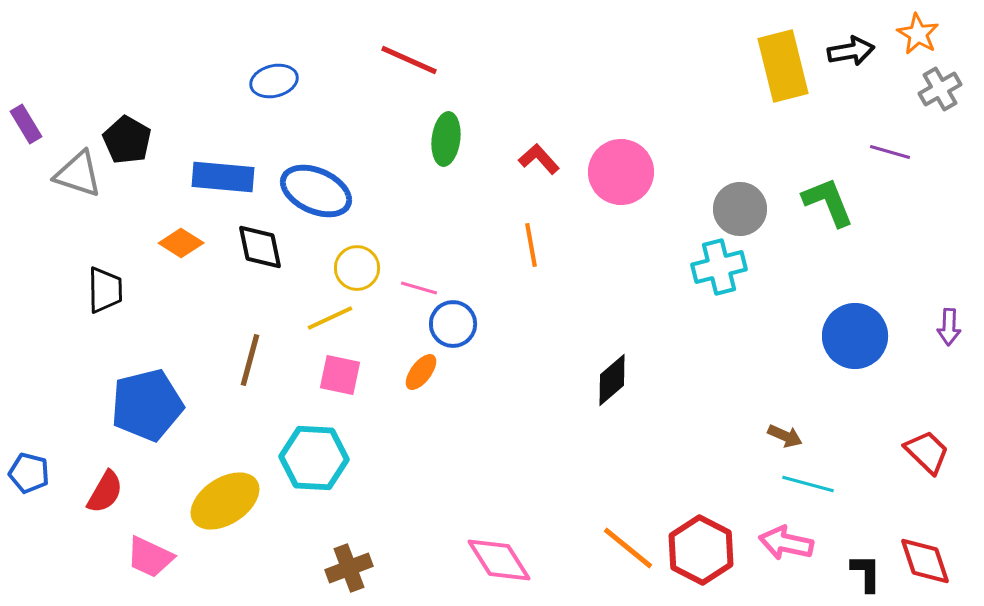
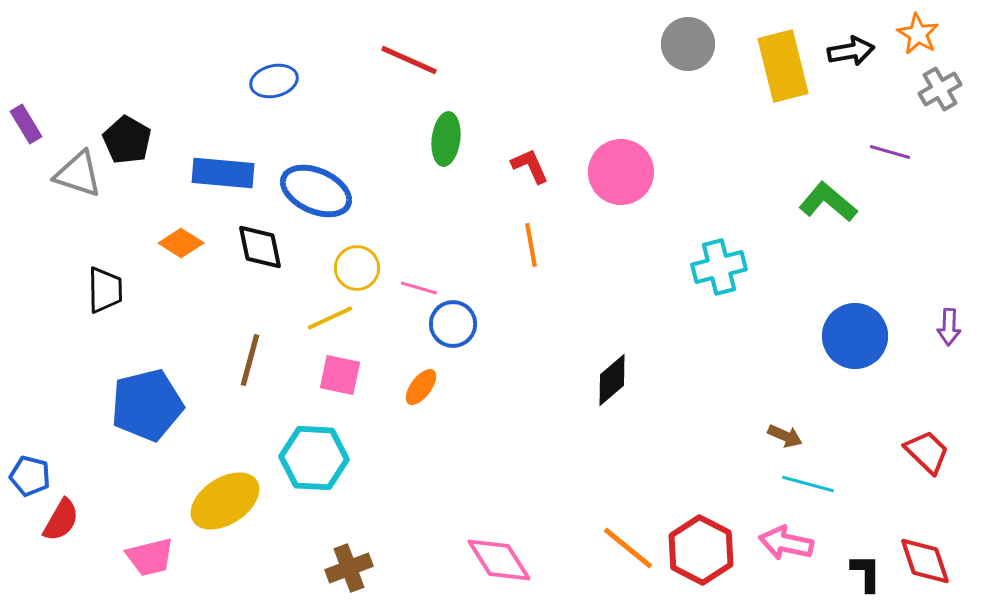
red L-shape at (539, 159): moved 9 px left, 7 px down; rotated 18 degrees clockwise
blue rectangle at (223, 177): moved 4 px up
green L-shape at (828, 202): rotated 28 degrees counterclockwise
gray circle at (740, 209): moved 52 px left, 165 px up
orange ellipse at (421, 372): moved 15 px down
blue pentagon at (29, 473): moved 1 px right, 3 px down
red semicircle at (105, 492): moved 44 px left, 28 px down
pink trapezoid at (150, 557): rotated 39 degrees counterclockwise
